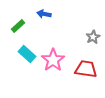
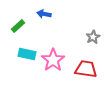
cyan rectangle: rotated 30 degrees counterclockwise
